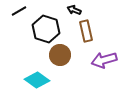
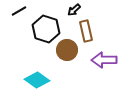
black arrow: rotated 64 degrees counterclockwise
brown circle: moved 7 px right, 5 px up
purple arrow: rotated 15 degrees clockwise
